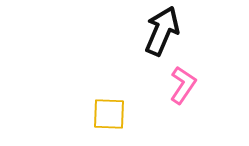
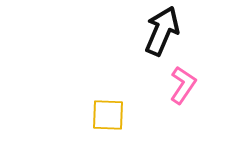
yellow square: moved 1 px left, 1 px down
